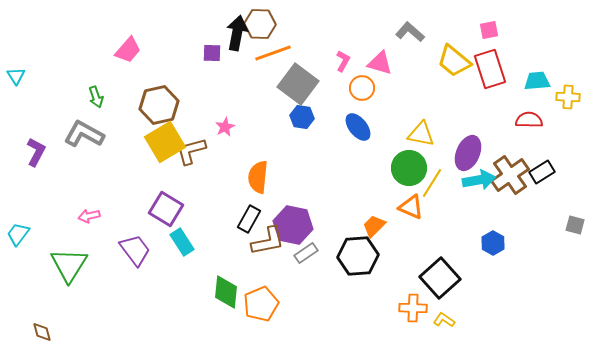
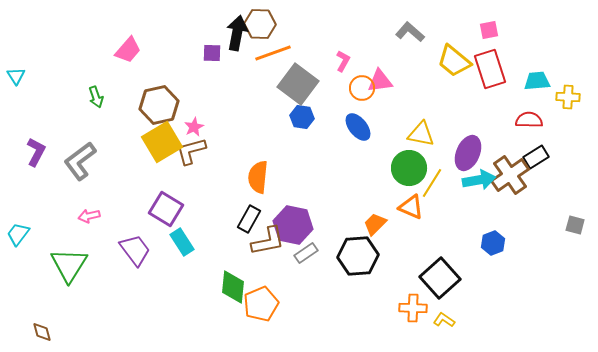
pink triangle at (380, 63): moved 18 px down; rotated 24 degrees counterclockwise
pink star at (225, 127): moved 31 px left
gray L-shape at (84, 134): moved 4 px left, 27 px down; rotated 66 degrees counterclockwise
yellow square at (165, 142): moved 3 px left
black rectangle at (542, 172): moved 6 px left, 15 px up
orange trapezoid at (374, 226): moved 1 px right, 2 px up
blue hexagon at (493, 243): rotated 10 degrees clockwise
green diamond at (226, 292): moved 7 px right, 5 px up
